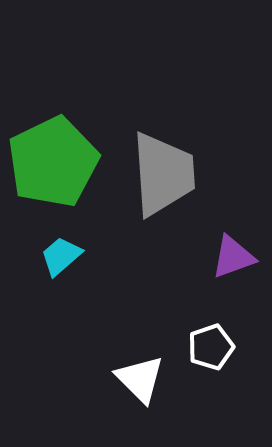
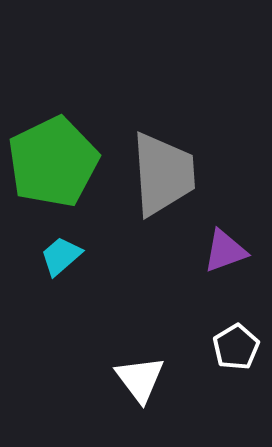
purple triangle: moved 8 px left, 6 px up
white pentagon: moved 25 px right; rotated 12 degrees counterclockwise
white triangle: rotated 8 degrees clockwise
